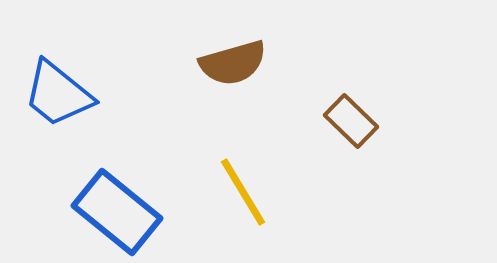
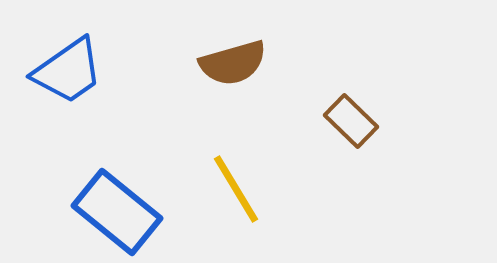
blue trapezoid: moved 10 px right, 23 px up; rotated 74 degrees counterclockwise
yellow line: moved 7 px left, 3 px up
